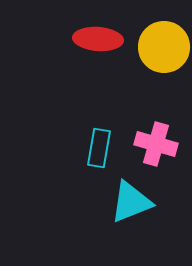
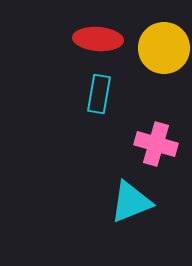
yellow circle: moved 1 px down
cyan rectangle: moved 54 px up
